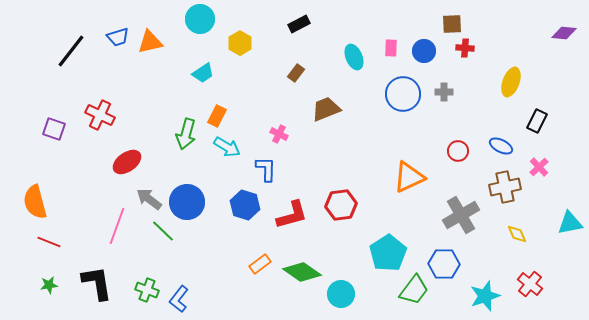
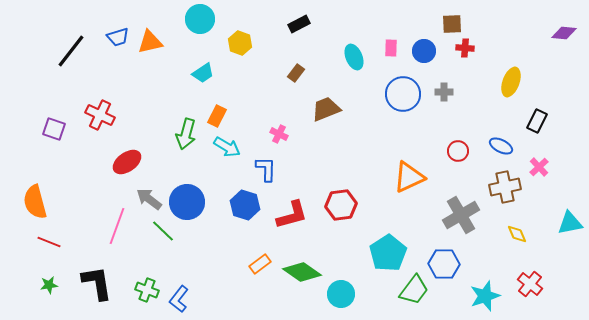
yellow hexagon at (240, 43): rotated 10 degrees counterclockwise
